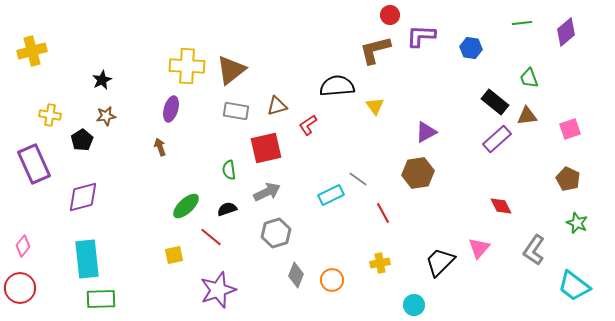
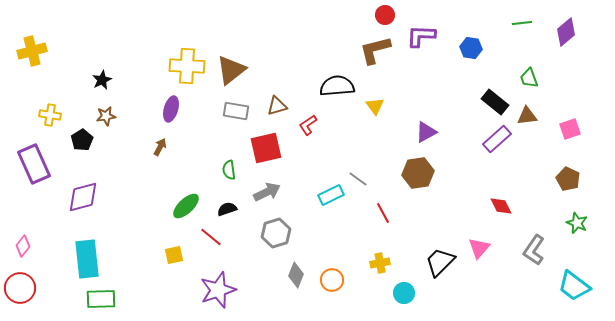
red circle at (390, 15): moved 5 px left
brown arrow at (160, 147): rotated 48 degrees clockwise
cyan circle at (414, 305): moved 10 px left, 12 px up
